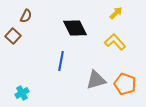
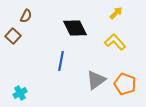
gray triangle: rotated 20 degrees counterclockwise
cyan cross: moved 2 px left
